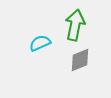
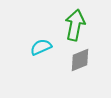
cyan semicircle: moved 1 px right, 4 px down
